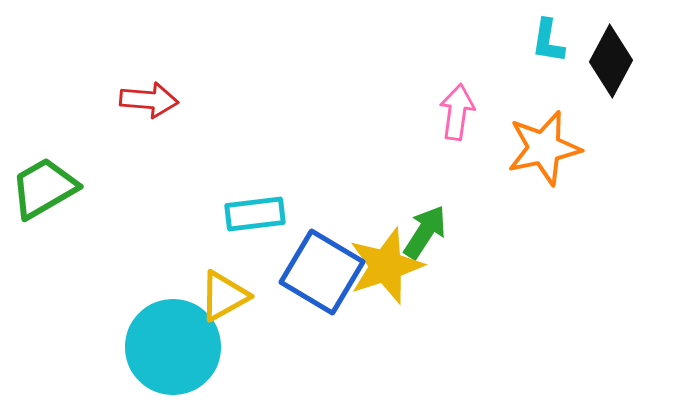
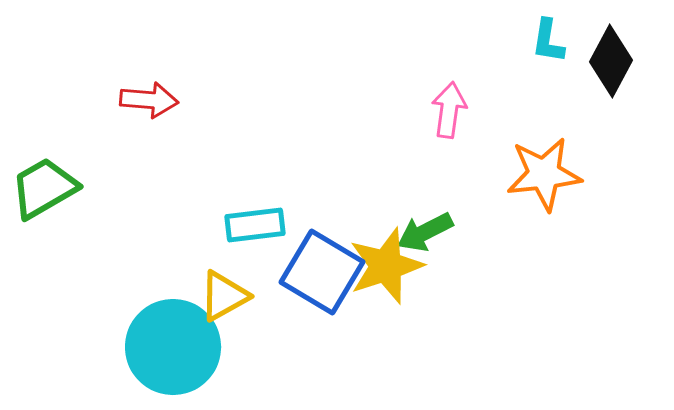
pink arrow: moved 8 px left, 2 px up
orange star: moved 26 px down; rotated 6 degrees clockwise
cyan rectangle: moved 11 px down
green arrow: rotated 150 degrees counterclockwise
